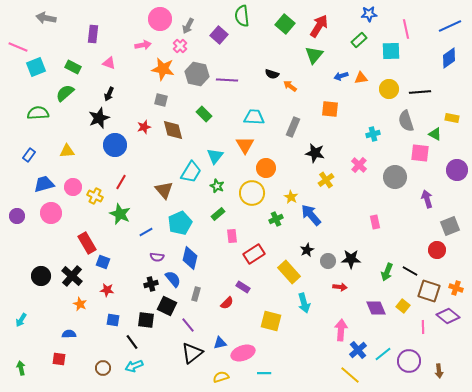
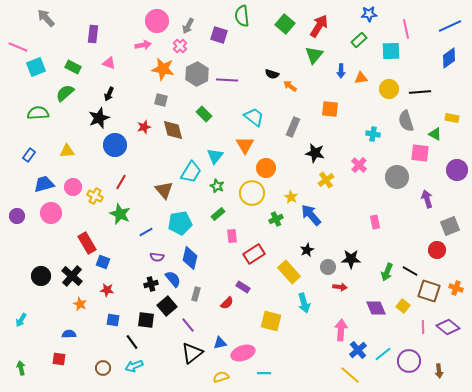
gray arrow at (46, 18): rotated 36 degrees clockwise
pink circle at (160, 19): moved 3 px left, 2 px down
purple square at (219, 35): rotated 24 degrees counterclockwise
gray hexagon at (197, 74): rotated 20 degrees clockwise
blue arrow at (341, 76): moved 5 px up; rotated 72 degrees counterclockwise
cyan trapezoid at (254, 117): rotated 35 degrees clockwise
cyan cross at (373, 134): rotated 24 degrees clockwise
gray circle at (395, 177): moved 2 px right
cyan pentagon at (180, 223): rotated 15 degrees clockwise
gray circle at (328, 261): moved 6 px down
black square at (167, 306): rotated 24 degrees clockwise
purple diamond at (448, 316): moved 11 px down
